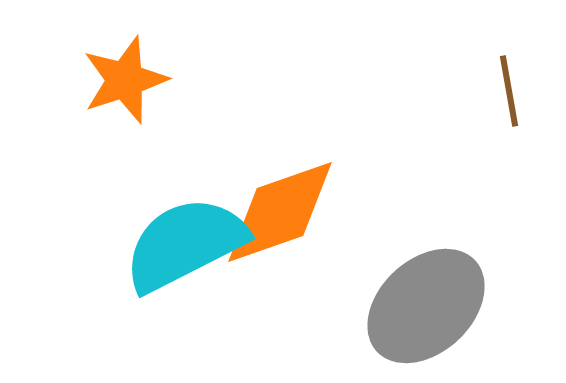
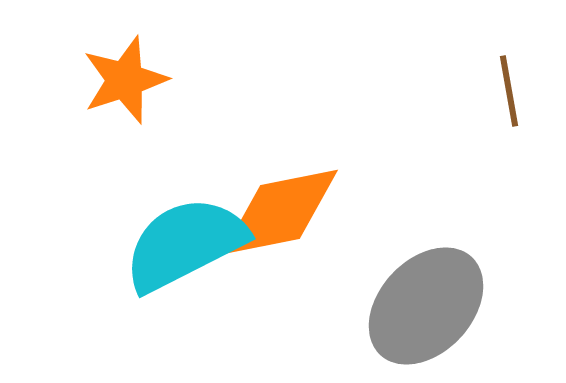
orange diamond: rotated 8 degrees clockwise
gray ellipse: rotated 4 degrees counterclockwise
